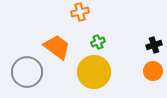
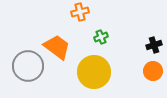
green cross: moved 3 px right, 5 px up
gray circle: moved 1 px right, 6 px up
